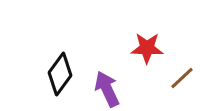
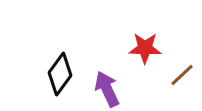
red star: moved 2 px left
brown line: moved 3 px up
